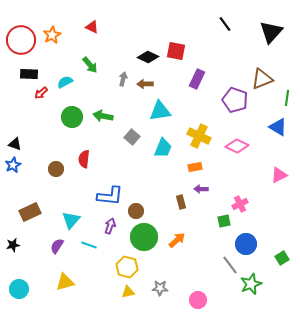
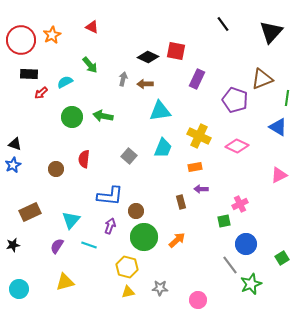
black line at (225, 24): moved 2 px left
gray square at (132, 137): moved 3 px left, 19 px down
